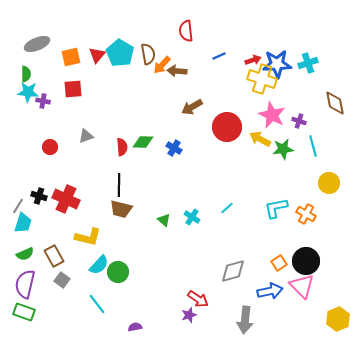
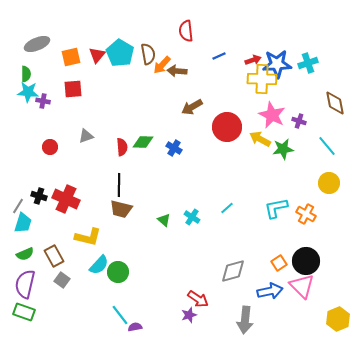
yellow cross at (262, 79): rotated 16 degrees counterclockwise
cyan line at (313, 146): moved 14 px right; rotated 25 degrees counterclockwise
cyan line at (97, 304): moved 23 px right, 11 px down
